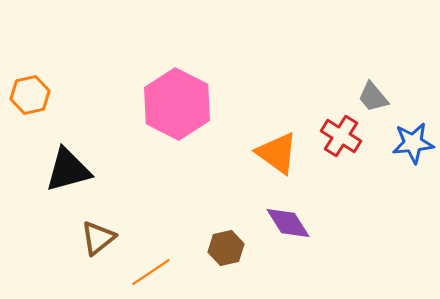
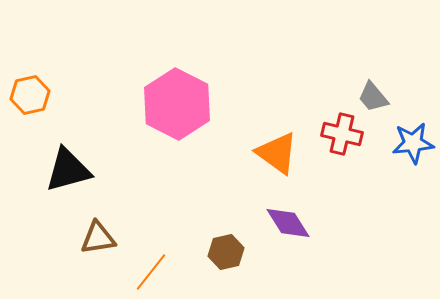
red cross: moved 1 px right, 2 px up; rotated 18 degrees counterclockwise
brown triangle: rotated 30 degrees clockwise
brown hexagon: moved 4 px down
orange line: rotated 18 degrees counterclockwise
